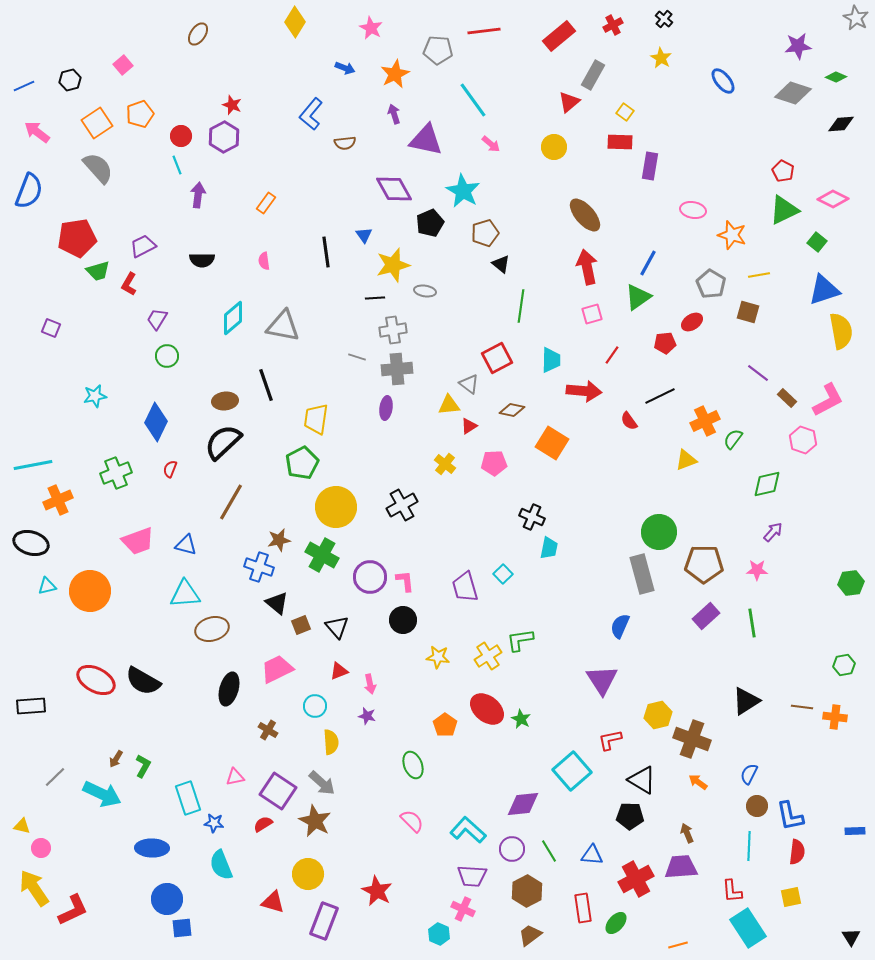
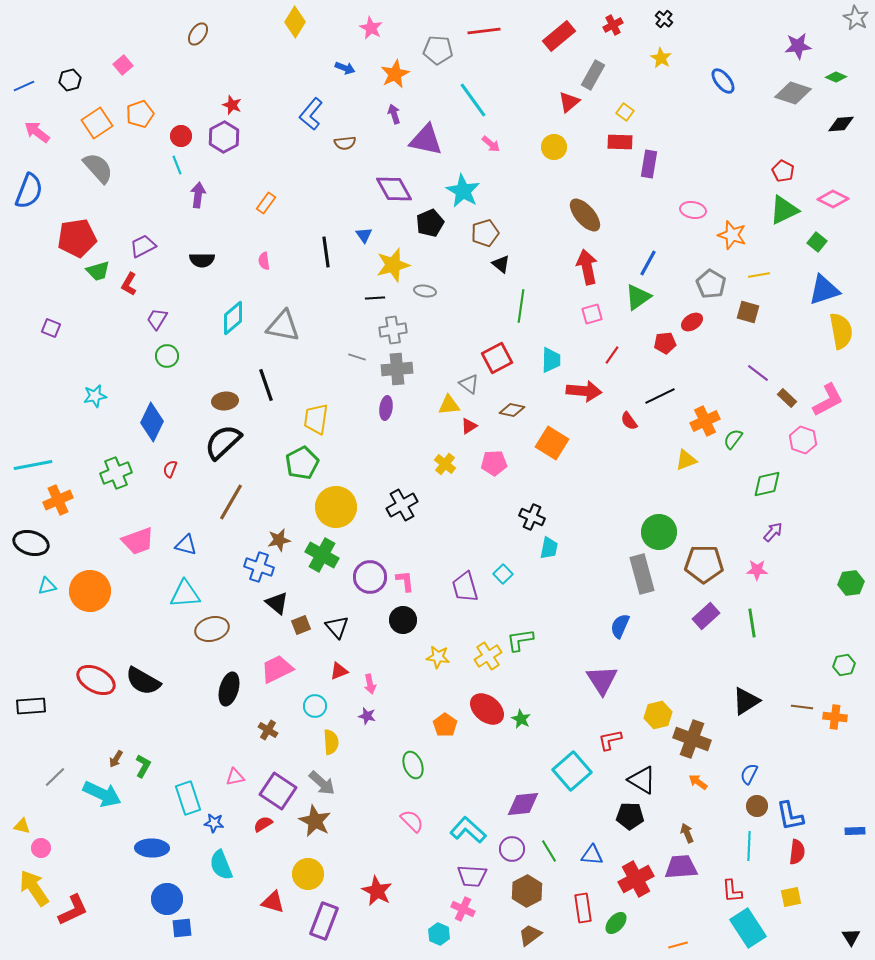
purple rectangle at (650, 166): moved 1 px left, 2 px up
blue diamond at (156, 422): moved 4 px left
